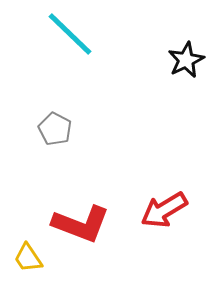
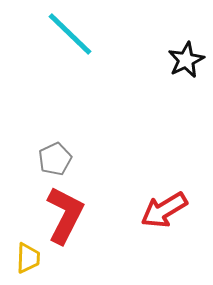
gray pentagon: moved 30 px down; rotated 20 degrees clockwise
red L-shape: moved 16 px left, 9 px up; rotated 84 degrees counterclockwise
yellow trapezoid: rotated 144 degrees counterclockwise
